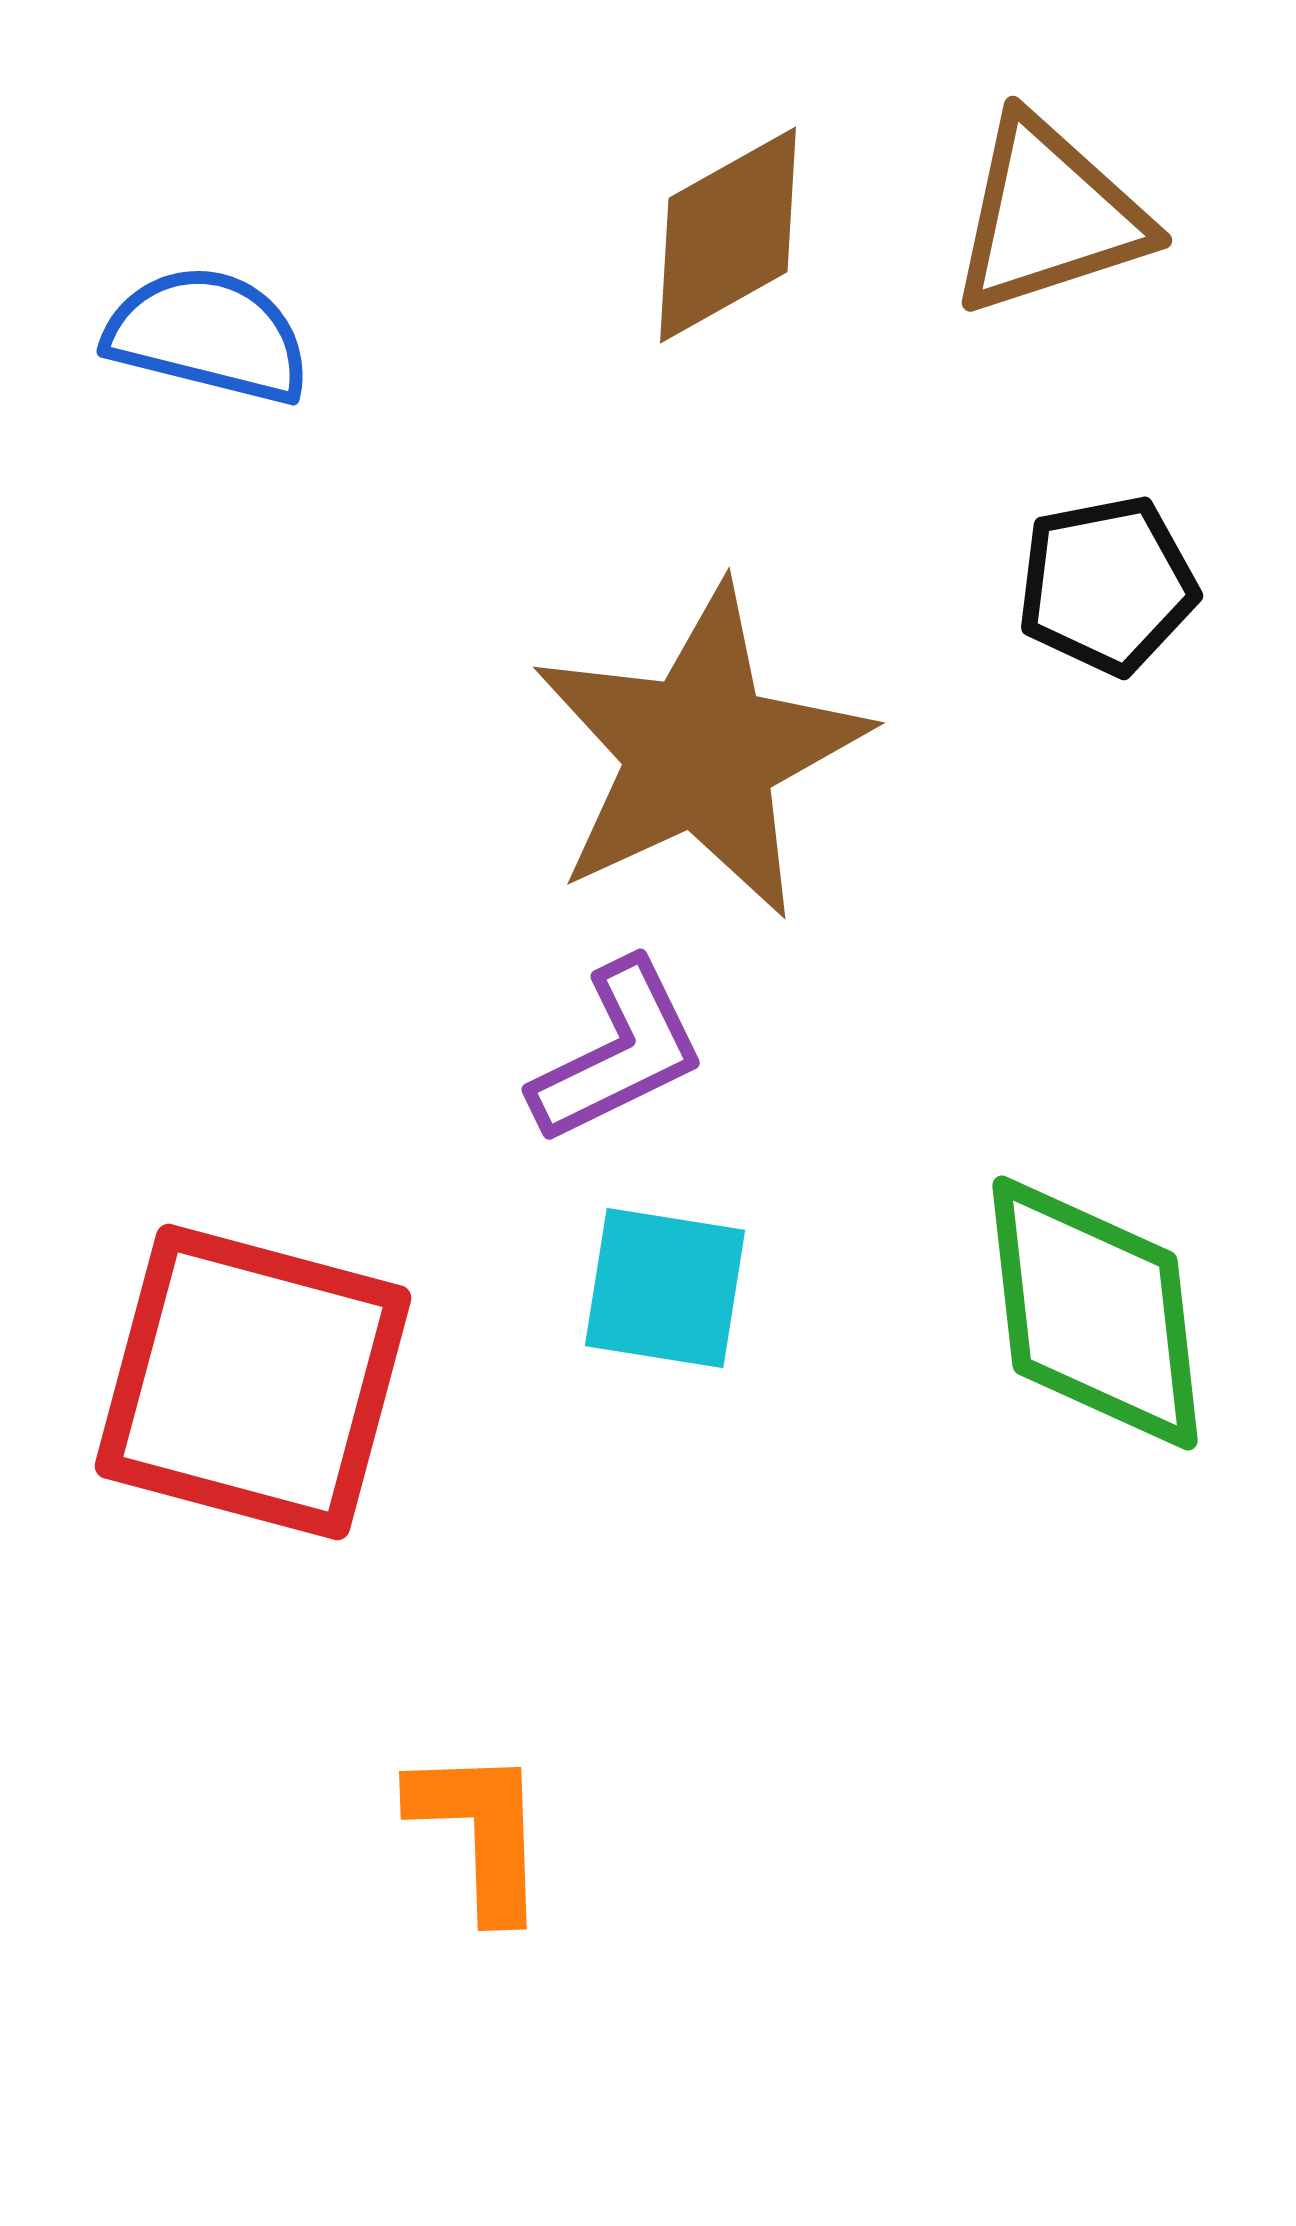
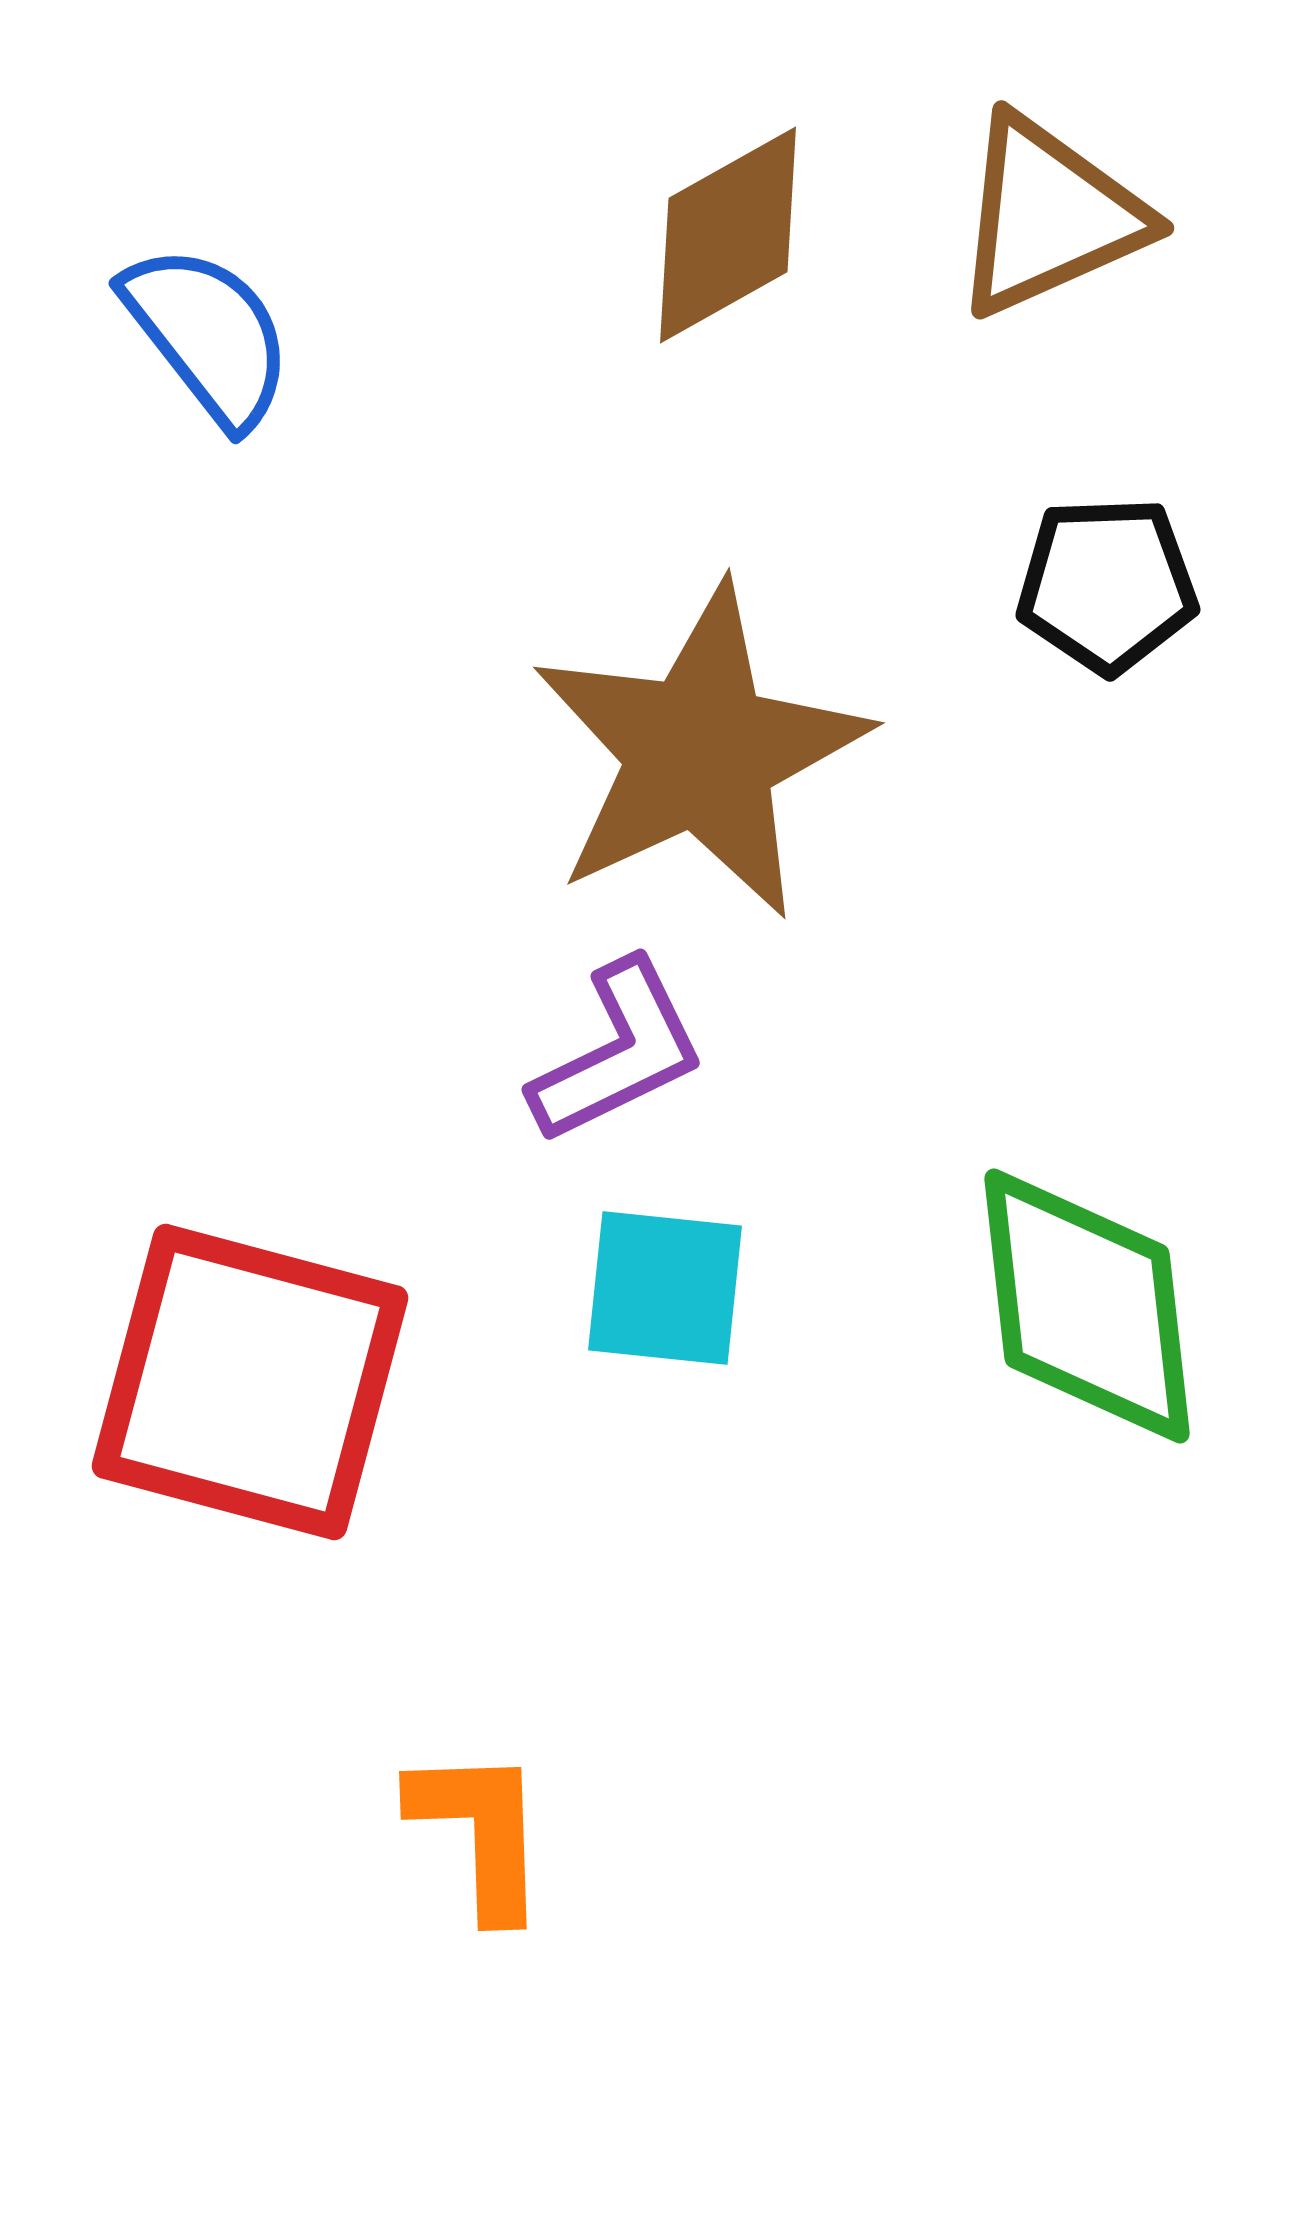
brown triangle: rotated 6 degrees counterclockwise
blue semicircle: rotated 38 degrees clockwise
black pentagon: rotated 9 degrees clockwise
cyan square: rotated 3 degrees counterclockwise
green diamond: moved 8 px left, 7 px up
red square: moved 3 px left
